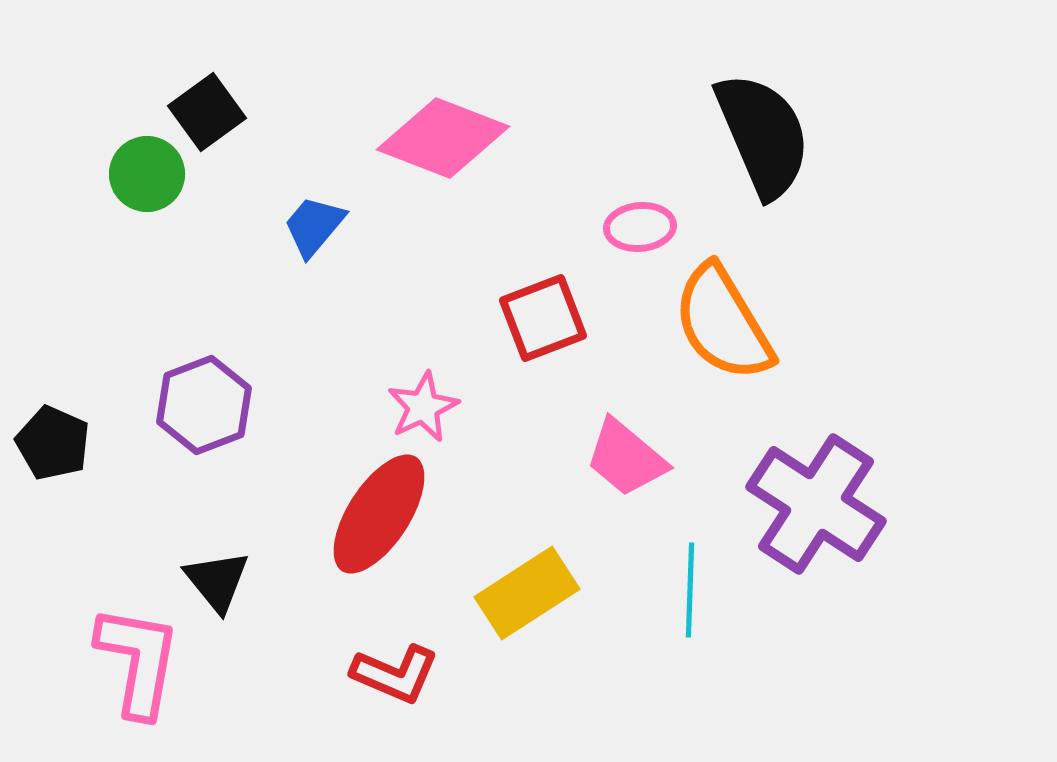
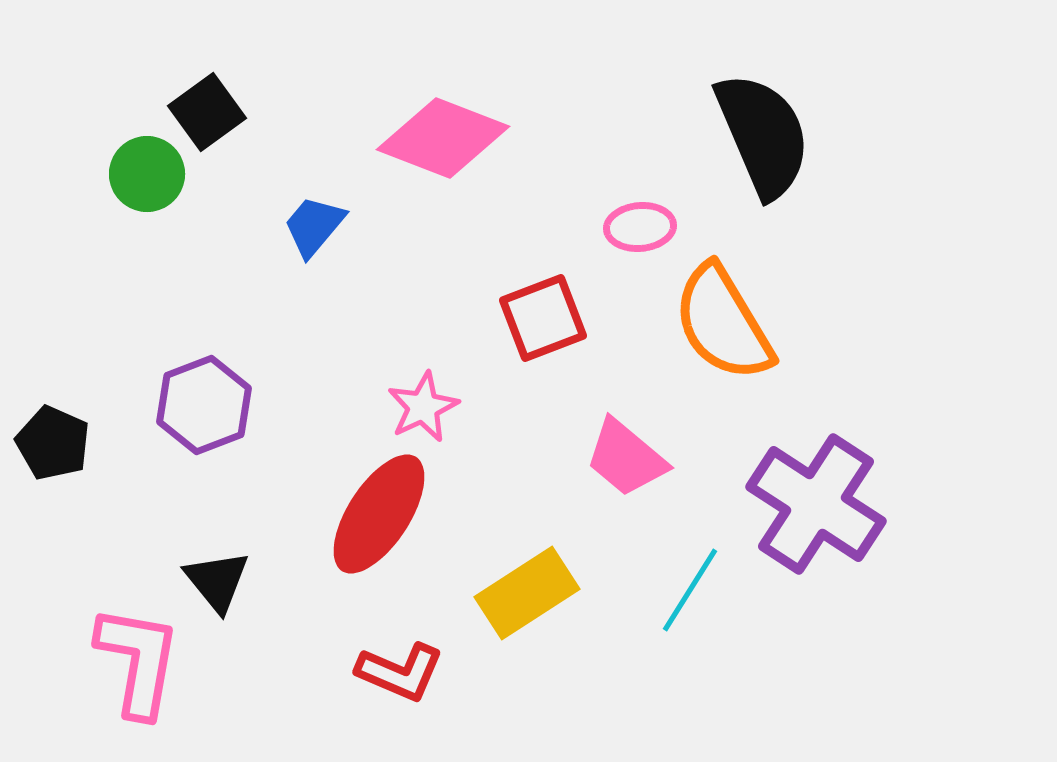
cyan line: rotated 30 degrees clockwise
red L-shape: moved 5 px right, 2 px up
